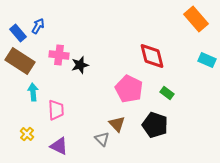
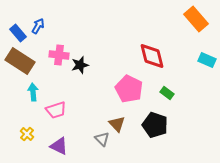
pink trapezoid: rotated 75 degrees clockwise
